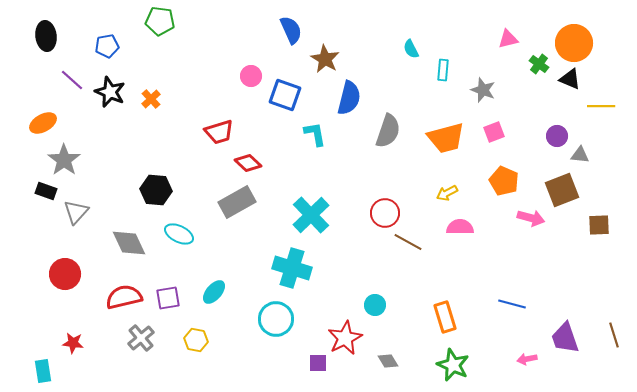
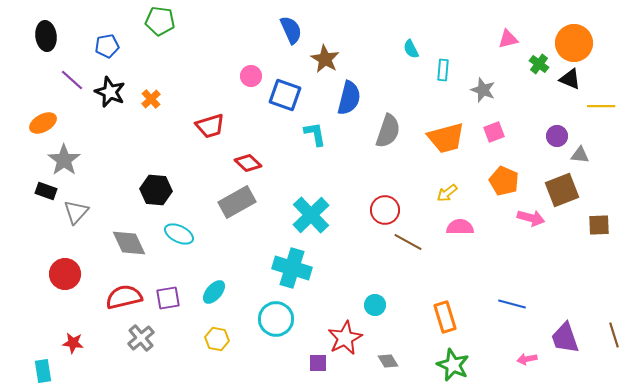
red trapezoid at (219, 132): moved 9 px left, 6 px up
yellow arrow at (447, 193): rotated 10 degrees counterclockwise
red circle at (385, 213): moved 3 px up
yellow hexagon at (196, 340): moved 21 px right, 1 px up
